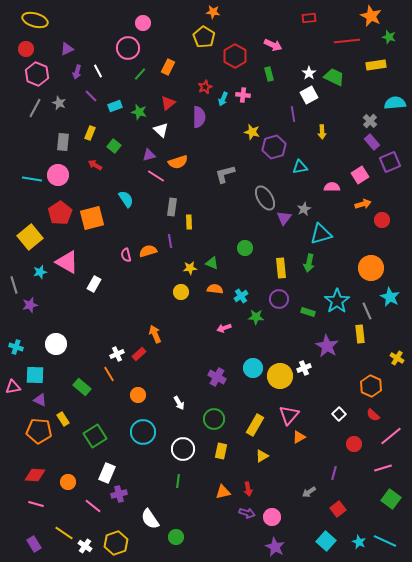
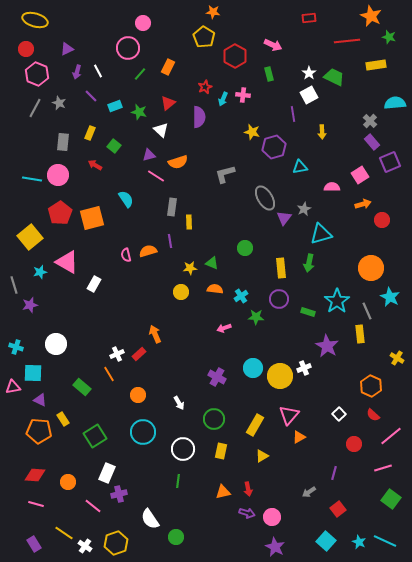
cyan square at (35, 375): moved 2 px left, 2 px up
